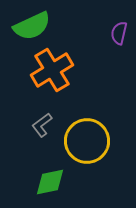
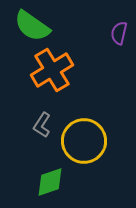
green semicircle: rotated 60 degrees clockwise
gray L-shape: rotated 20 degrees counterclockwise
yellow circle: moved 3 px left
green diamond: rotated 8 degrees counterclockwise
